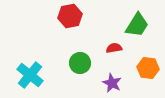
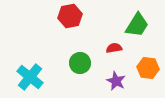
cyan cross: moved 2 px down
purple star: moved 4 px right, 2 px up
